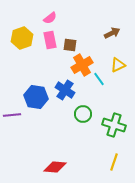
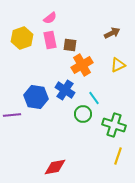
cyan line: moved 5 px left, 19 px down
yellow line: moved 4 px right, 6 px up
red diamond: rotated 15 degrees counterclockwise
